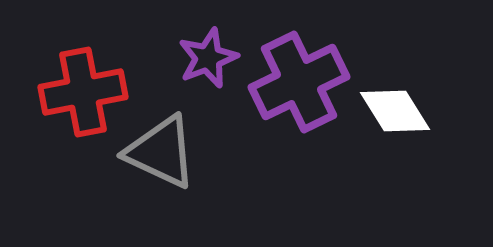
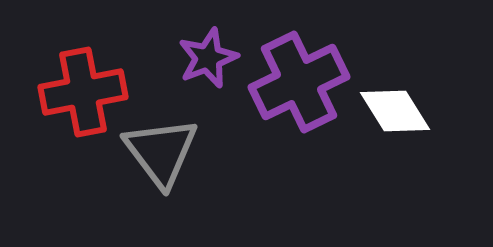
gray triangle: rotated 28 degrees clockwise
